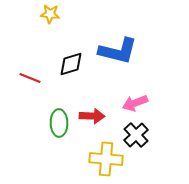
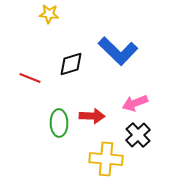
yellow star: moved 1 px left
blue L-shape: rotated 30 degrees clockwise
black cross: moved 2 px right
